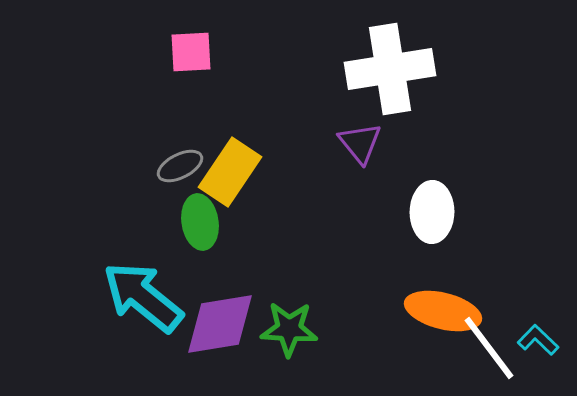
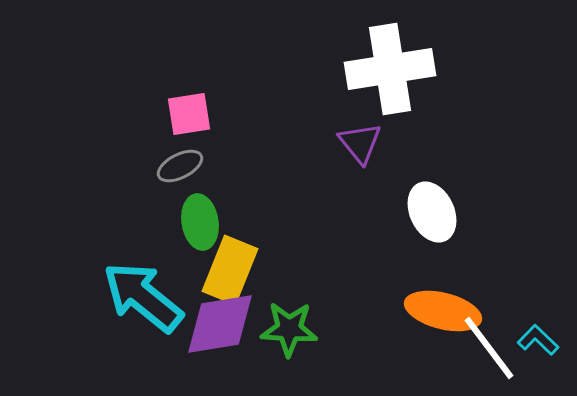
pink square: moved 2 px left, 62 px down; rotated 6 degrees counterclockwise
yellow rectangle: moved 98 px down; rotated 12 degrees counterclockwise
white ellipse: rotated 26 degrees counterclockwise
